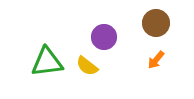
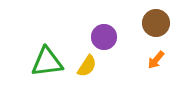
yellow semicircle: rotated 95 degrees counterclockwise
